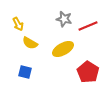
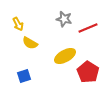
red line: moved 2 px down
yellow ellipse: moved 2 px right, 7 px down
blue square: moved 1 px left, 4 px down; rotated 32 degrees counterclockwise
